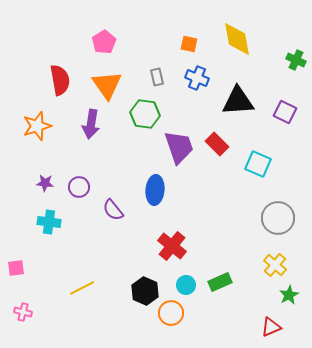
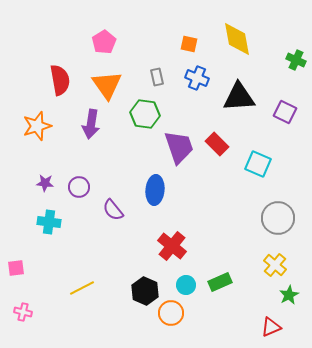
black triangle: moved 1 px right, 4 px up
